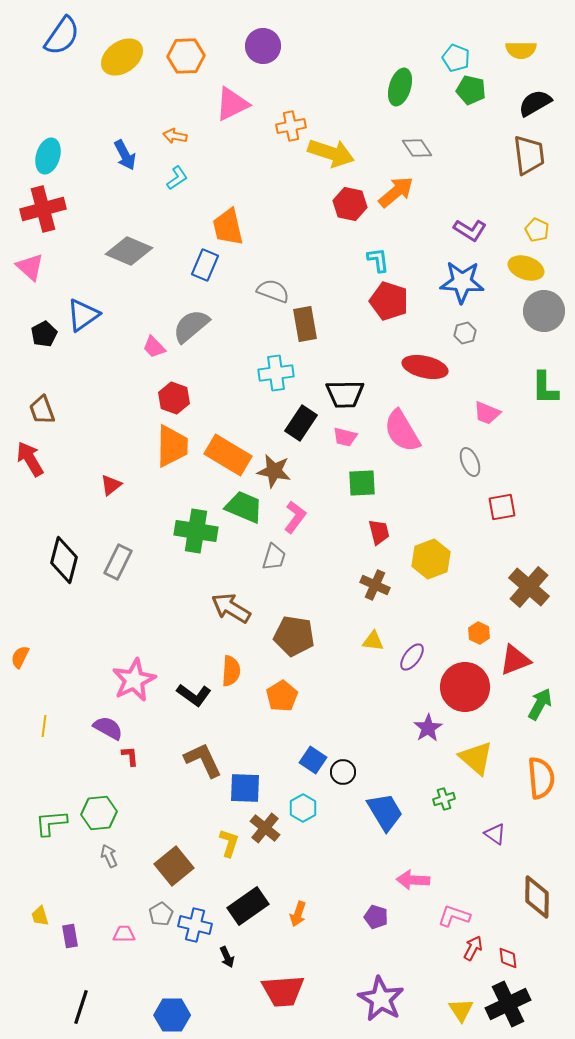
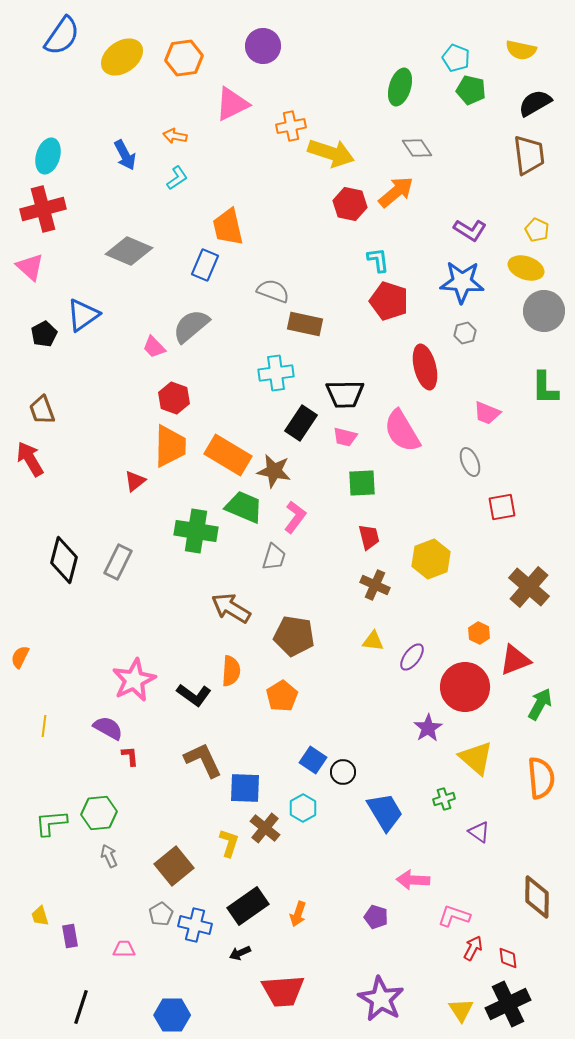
yellow semicircle at (521, 50): rotated 12 degrees clockwise
orange hexagon at (186, 56): moved 2 px left, 2 px down; rotated 6 degrees counterclockwise
brown rectangle at (305, 324): rotated 68 degrees counterclockwise
red ellipse at (425, 367): rotated 63 degrees clockwise
orange trapezoid at (172, 446): moved 2 px left
red triangle at (111, 485): moved 24 px right, 4 px up
red trapezoid at (379, 532): moved 10 px left, 5 px down
purple triangle at (495, 834): moved 16 px left, 2 px up
pink trapezoid at (124, 934): moved 15 px down
black arrow at (227, 957): moved 13 px right, 4 px up; rotated 90 degrees clockwise
